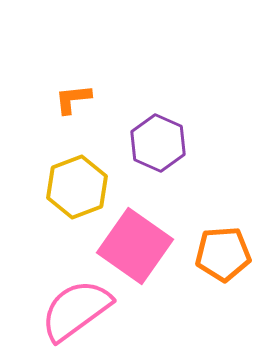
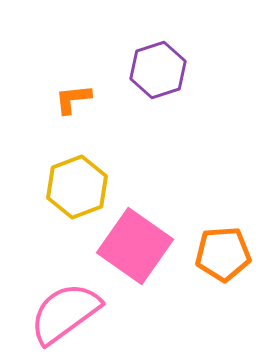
purple hexagon: moved 73 px up; rotated 18 degrees clockwise
pink semicircle: moved 11 px left, 3 px down
